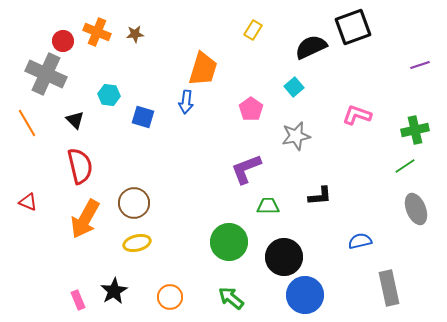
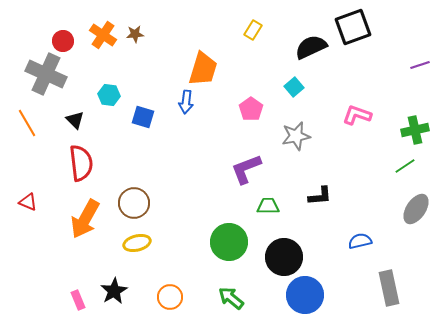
orange cross: moved 6 px right, 3 px down; rotated 12 degrees clockwise
red semicircle: moved 1 px right, 3 px up; rotated 6 degrees clockwise
gray ellipse: rotated 56 degrees clockwise
